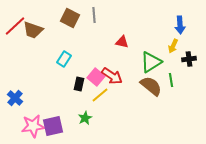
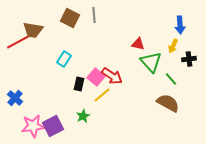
red line: moved 3 px right, 16 px down; rotated 15 degrees clockwise
brown trapezoid: rotated 10 degrees counterclockwise
red triangle: moved 16 px right, 2 px down
green triangle: rotated 40 degrees counterclockwise
green line: moved 1 px up; rotated 32 degrees counterclockwise
brown semicircle: moved 17 px right, 17 px down; rotated 10 degrees counterclockwise
yellow line: moved 2 px right
green star: moved 2 px left, 2 px up
purple square: rotated 15 degrees counterclockwise
